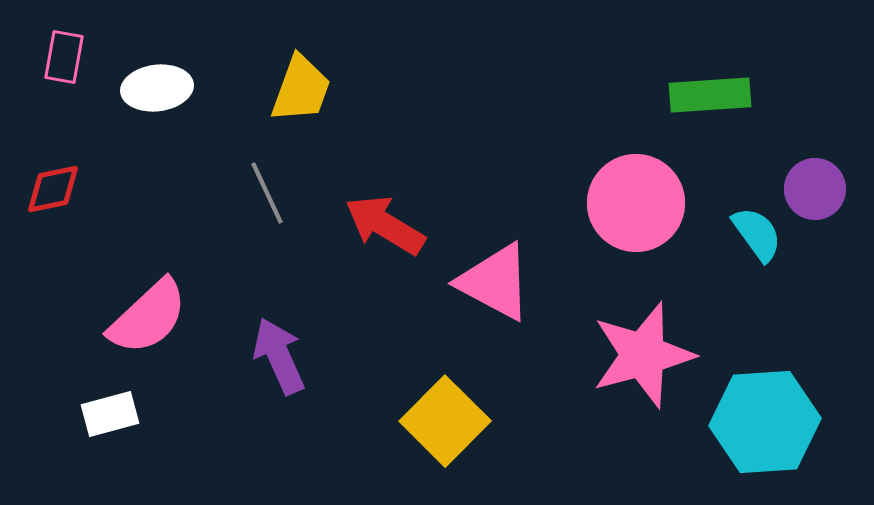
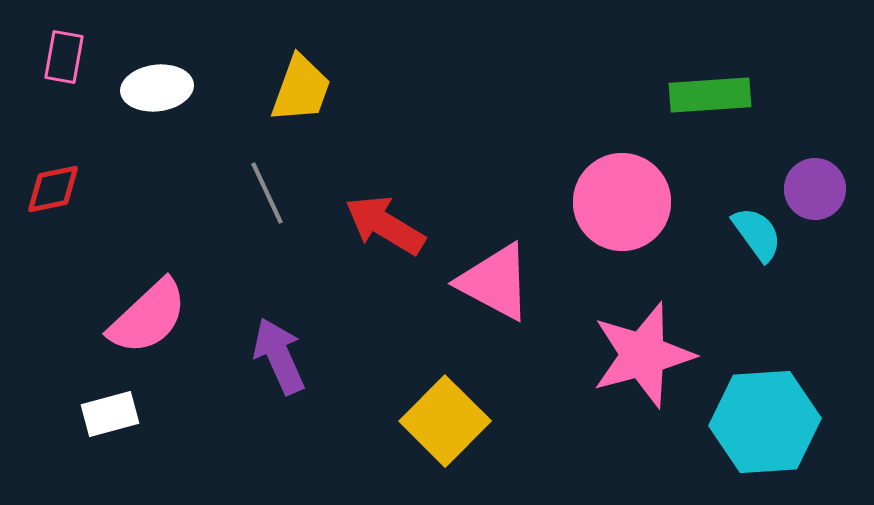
pink circle: moved 14 px left, 1 px up
